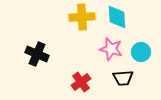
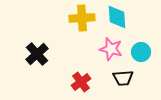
yellow cross: moved 1 px down
black cross: rotated 25 degrees clockwise
